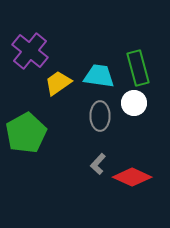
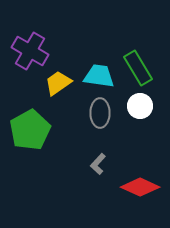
purple cross: rotated 9 degrees counterclockwise
green rectangle: rotated 16 degrees counterclockwise
white circle: moved 6 px right, 3 px down
gray ellipse: moved 3 px up
green pentagon: moved 4 px right, 3 px up
red diamond: moved 8 px right, 10 px down
